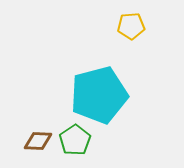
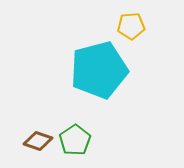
cyan pentagon: moved 25 px up
brown diamond: rotated 16 degrees clockwise
